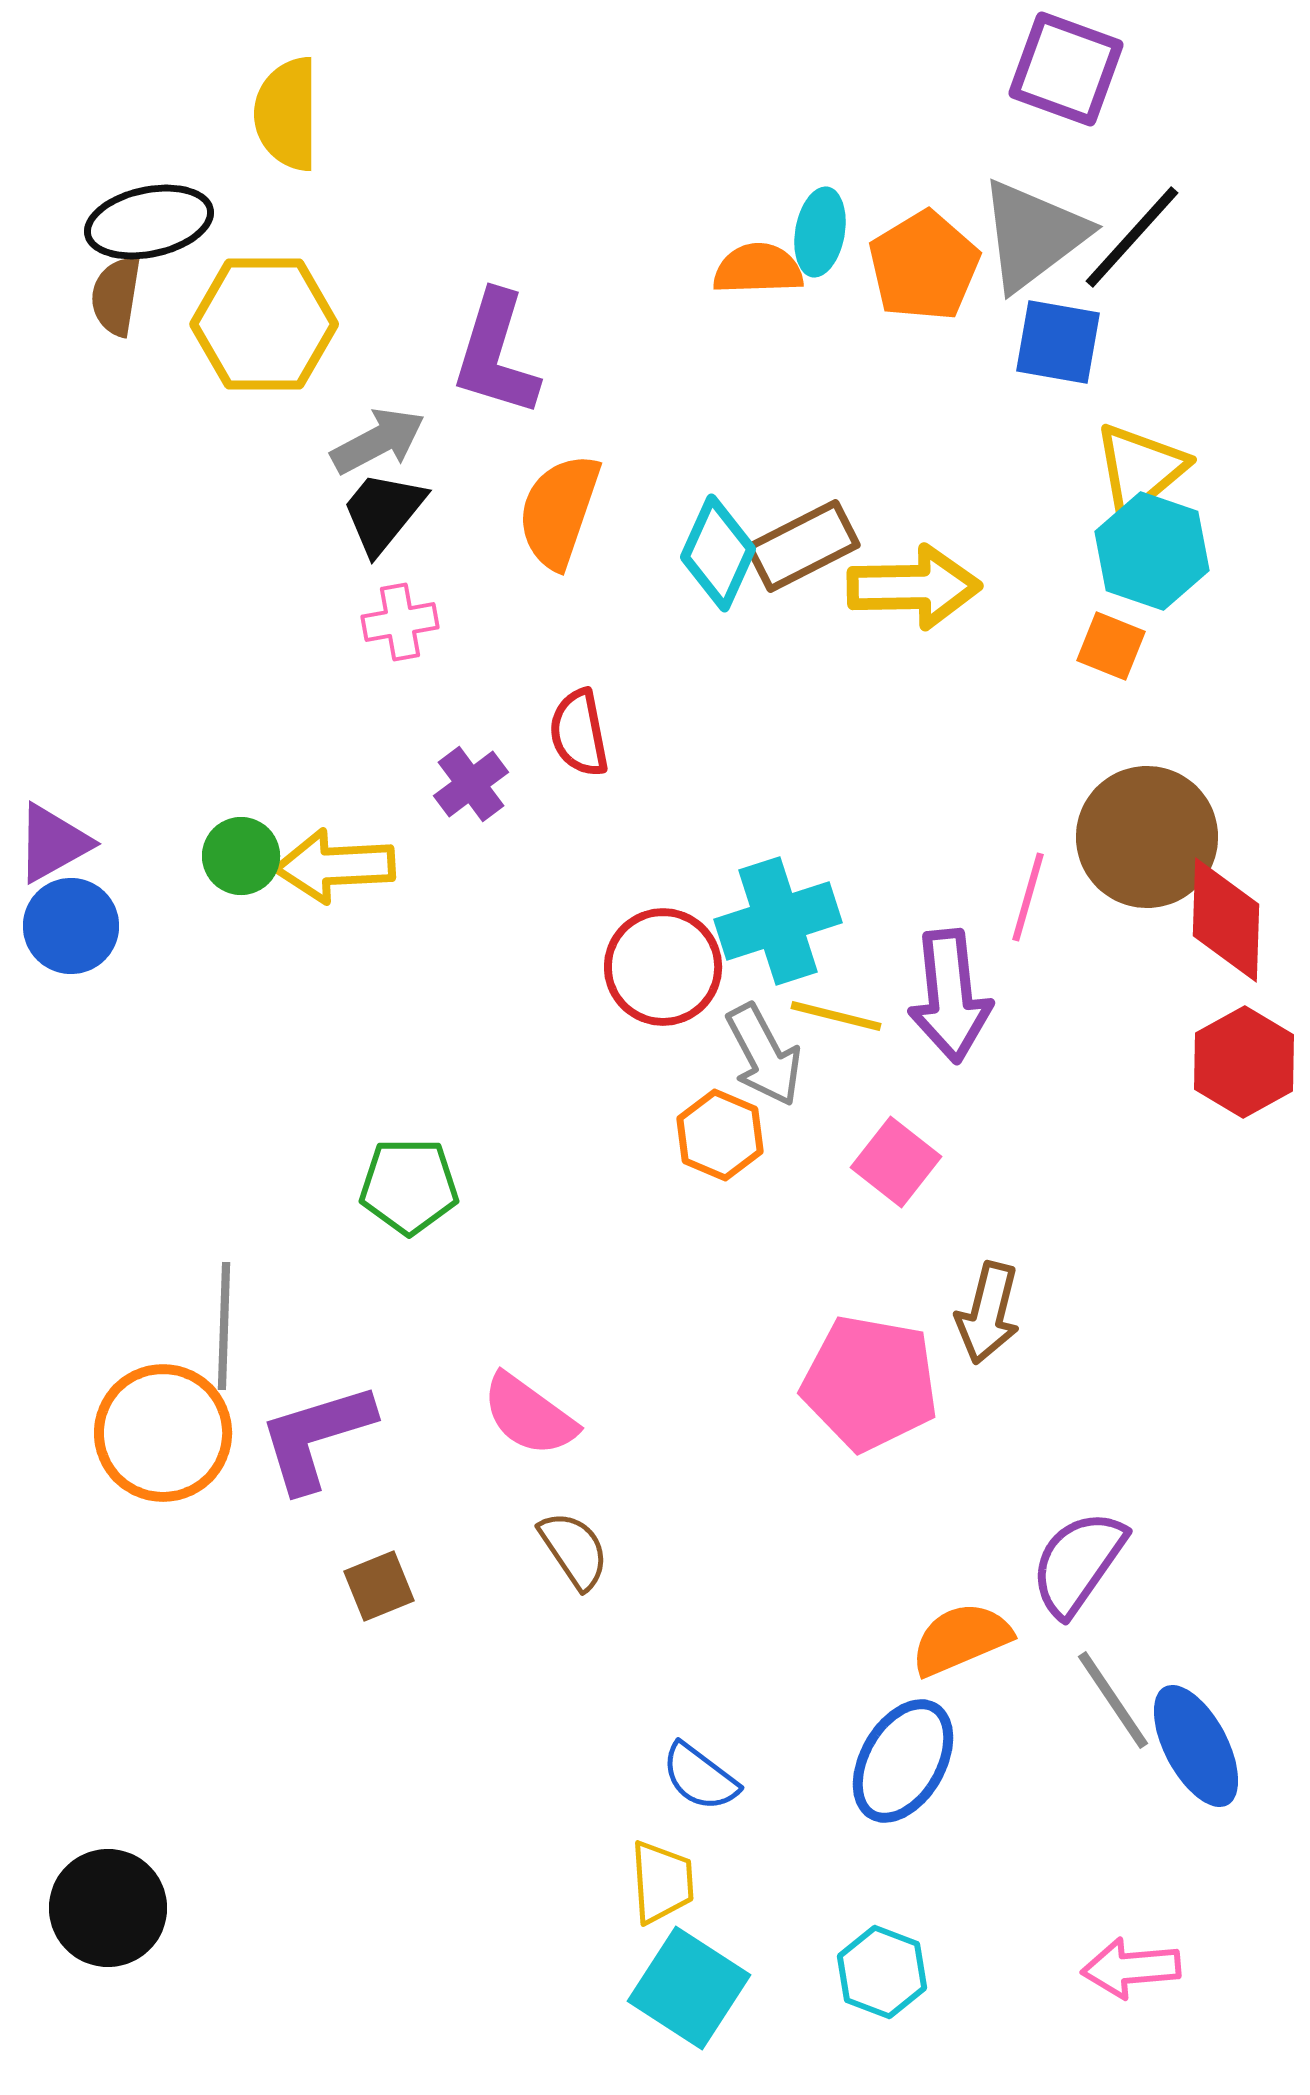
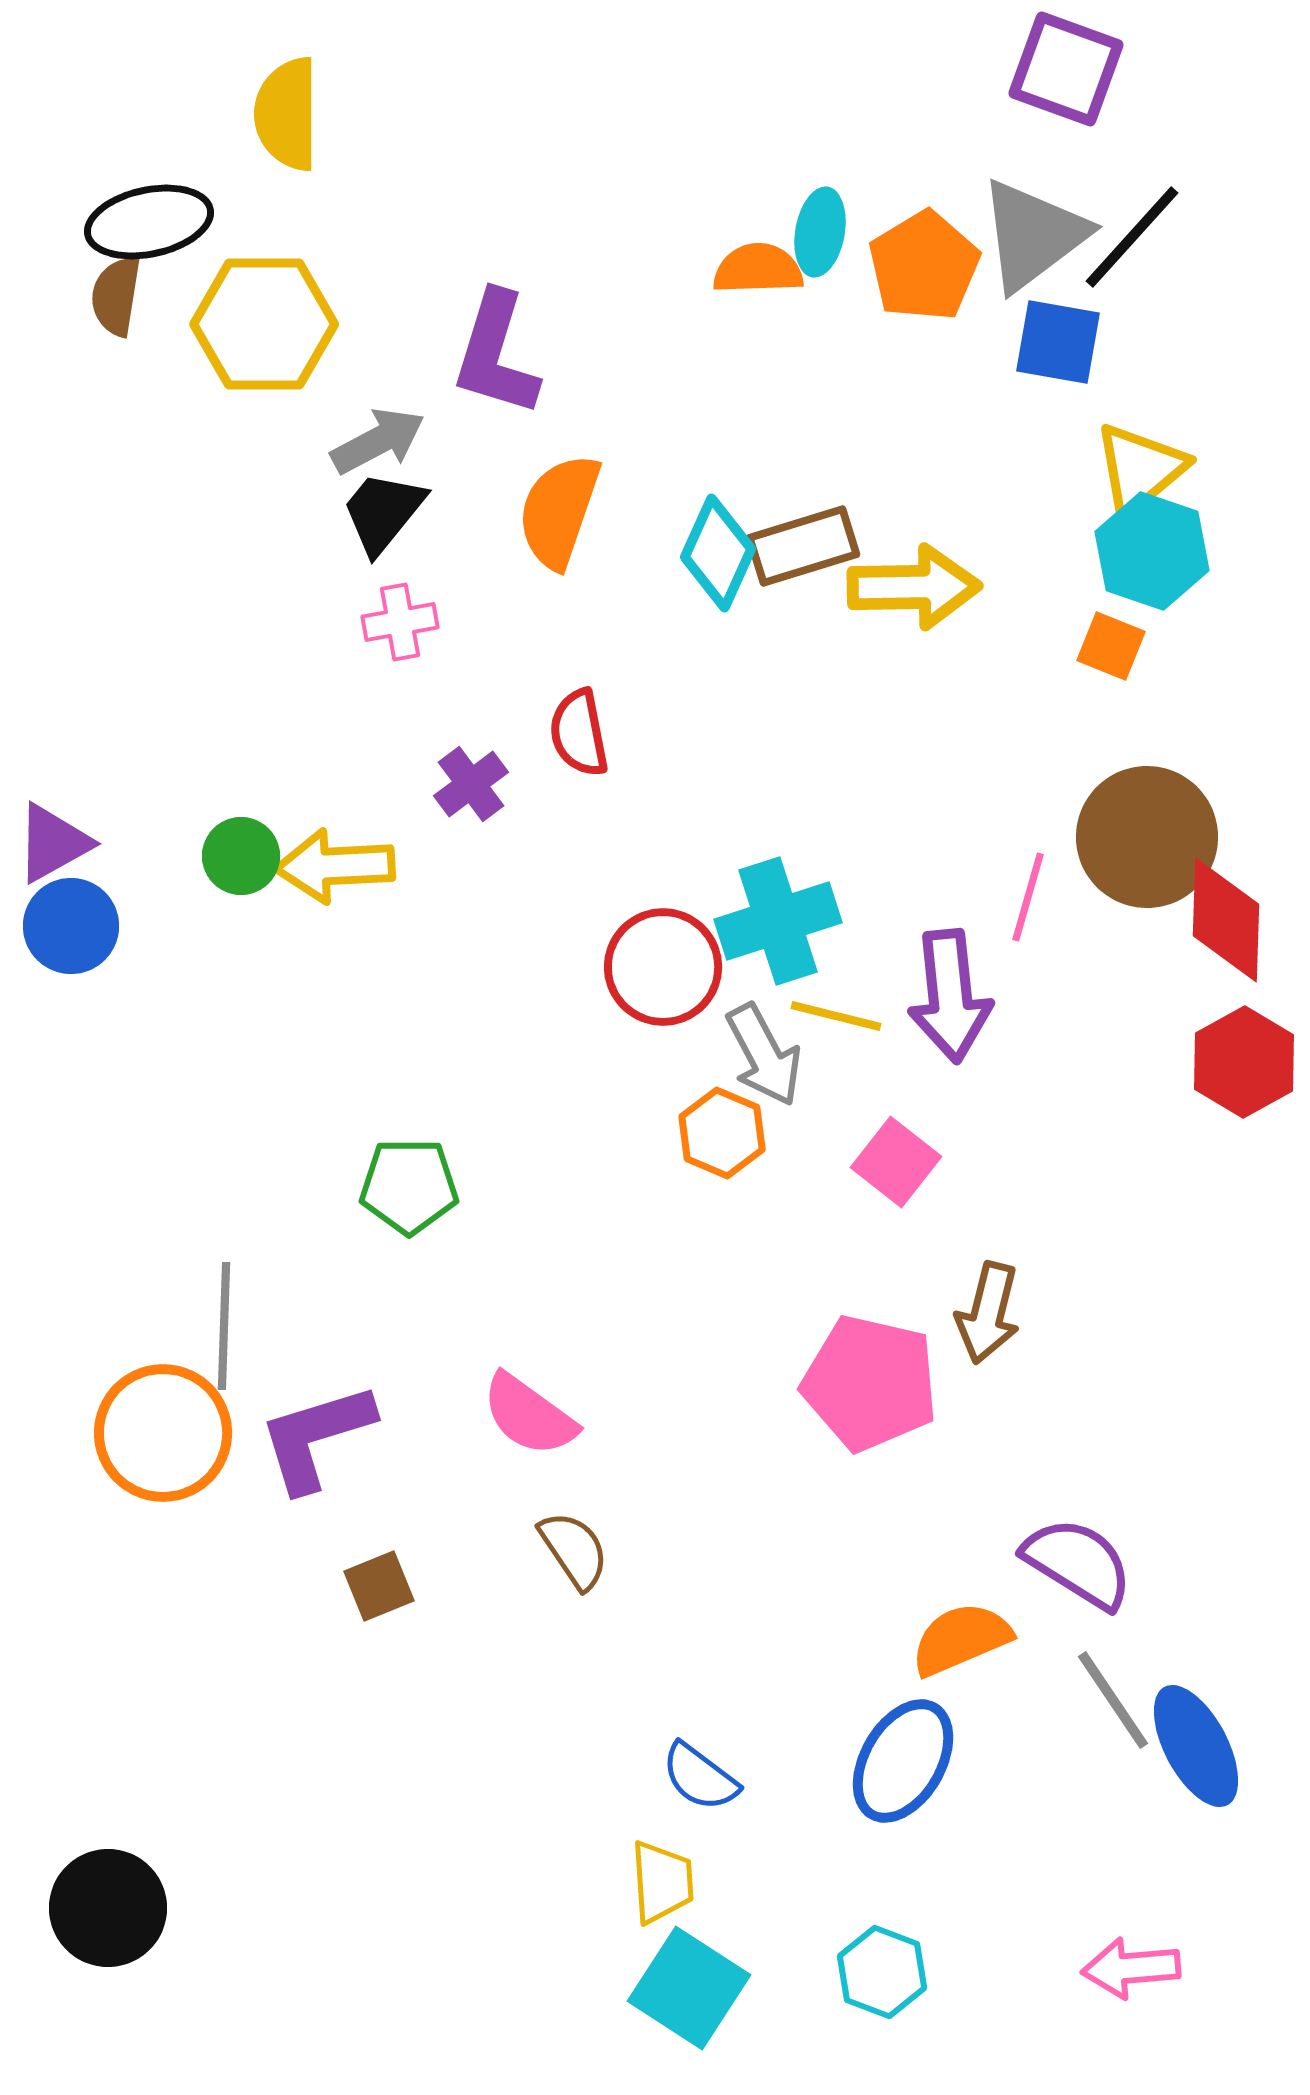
brown rectangle at (803, 546): rotated 10 degrees clockwise
orange hexagon at (720, 1135): moved 2 px right, 2 px up
pink pentagon at (870, 1383): rotated 3 degrees clockwise
purple semicircle at (1078, 1563): rotated 87 degrees clockwise
